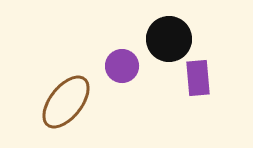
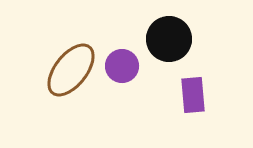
purple rectangle: moved 5 px left, 17 px down
brown ellipse: moved 5 px right, 32 px up
